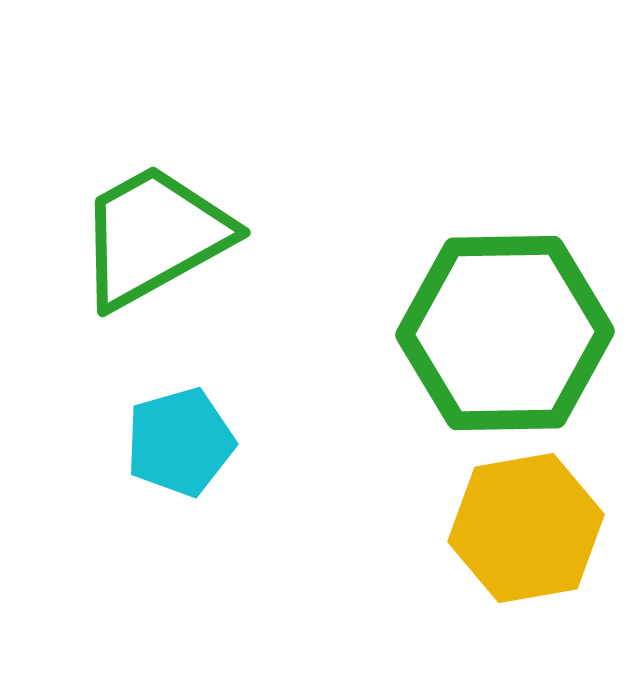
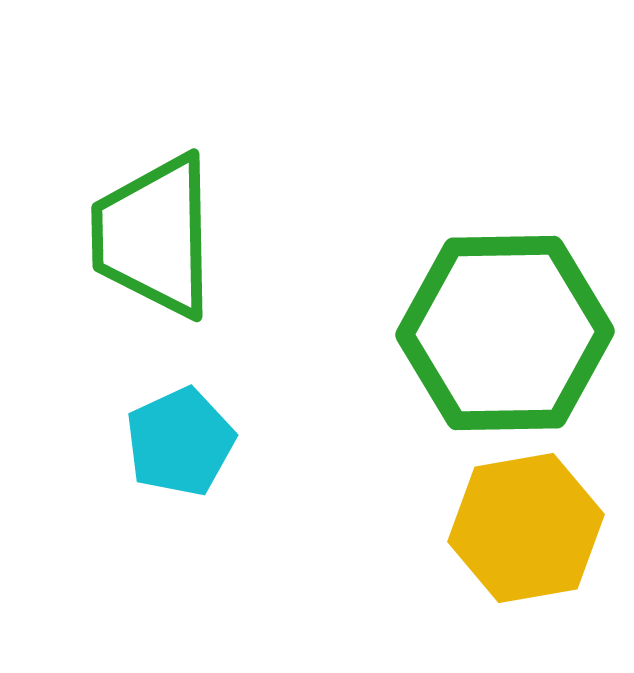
green trapezoid: rotated 62 degrees counterclockwise
cyan pentagon: rotated 9 degrees counterclockwise
